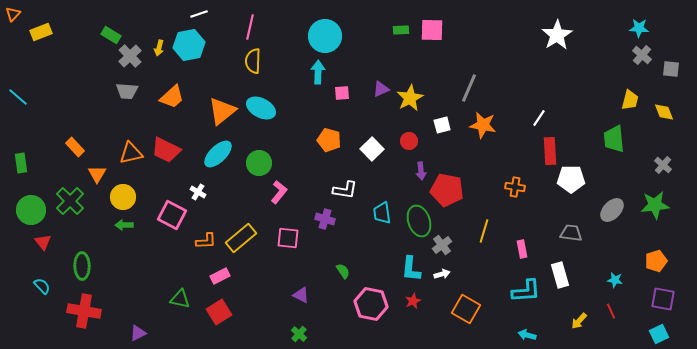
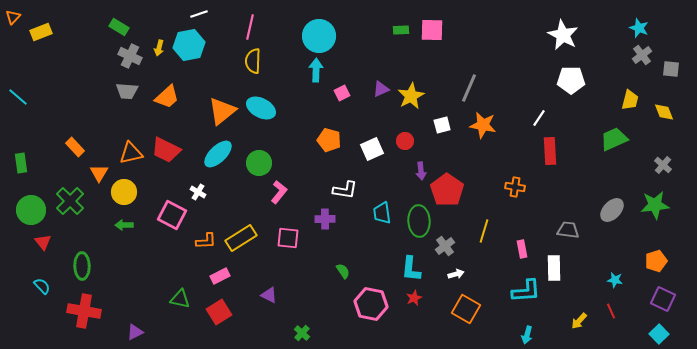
orange triangle at (13, 14): moved 3 px down
cyan star at (639, 28): rotated 18 degrees clockwise
green rectangle at (111, 35): moved 8 px right, 8 px up
white star at (557, 35): moved 6 px right; rotated 12 degrees counterclockwise
cyan circle at (325, 36): moved 6 px left
gray cross at (642, 55): rotated 12 degrees clockwise
gray cross at (130, 56): rotated 20 degrees counterclockwise
cyan arrow at (318, 72): moved 2 px left, 2 px up
pink square at (342, 93): rotated 21 degrees counterclockwise
orange trapezoid at (172, 97): moved 5 px left
yellow star at (410, 98): moved 1 px right, 2 px up
green trapezoid at (614, 139): rotated 72 degrees clockwise
red circle at (409, 141): moved 4 px left
white square at (372, 149): rotated 20 degrees clockwise
orange triangle at (97, 174): moved 2 px right, 1 px up
white pentagon at (571, 179): moved 99 px up
red pentagon at (447, 190): rotated 24 degrees clockwise
yellow circle at (123, 197): moved 1 px right, 5 px up
purple cross at (325, 219): rotated 18 degrees counterclockwise
green ellipse at (419, 221): rotated 16 degrees clockwise
gray trapezoid at (571, 233): moved 3 px left, 3 px up
yellow rectangle at (241, 238): rotated 8 degrees clockwise
gray cross at (442, 245): moved 3 px right, 1 px down
white arrow at (442, 274): moved 14 px right
white rectangle at (560, 275): moved 6 px left, 7 px up; rotated 15 degrees clockwise
purple triangle at (301, 295): moved 32 px left
purple square at (663, 299): rotated 15 degrees clockwise
red star at (413, 301): moved 1 px right, 3 px up
purple triangle at (138, 333): moved 3 px left, 1 px up
green cross at (299, 334): moved 3 px right, 1 px up
cyan square at (659, 334): rotated 18 degrees counterclockwise
cyan arrow at (527, 335): rotated 90 degrees counterclockwise
